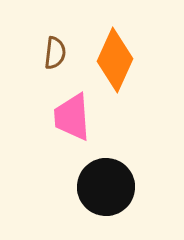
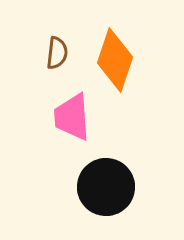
brown semicircle: moved 2 px right
orange diamond: rotated 6 degrees counterclockwise
